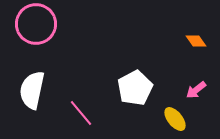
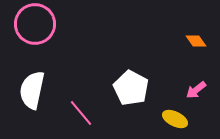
pink circle: moved 1 px left
white pentagon: moved 4 px left; rotated 16 degrees counterclockwise
yellow ellipse: rotated 25 degrees counterclockwise
